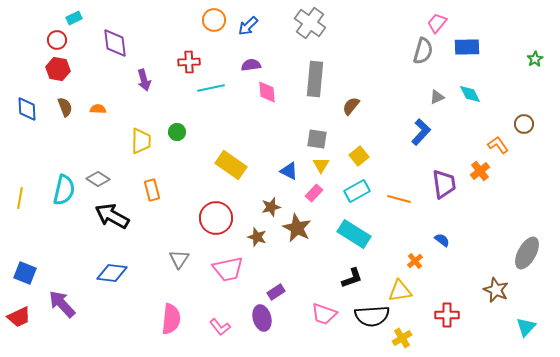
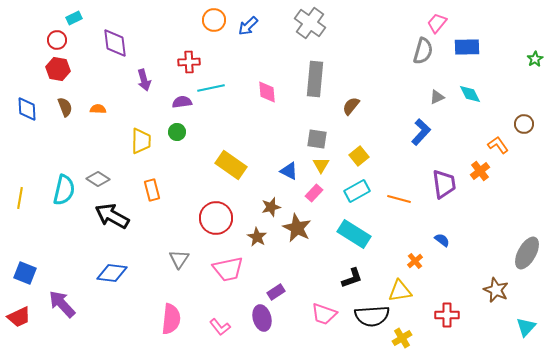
purple semicircle at (251, 65): moved 69 px left, 37 px down
brown star at (257, 237): rotated 12 degrees clockwise
